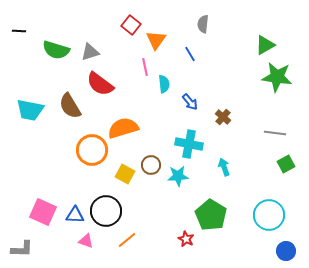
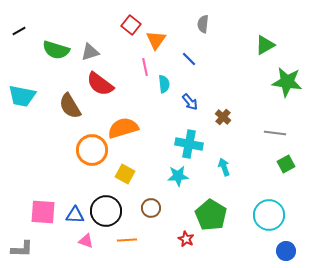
black line: rotated 32 degrees counterclockwise
blue line: moved 1 px left, 5 px down; rotated 14 degrees counterclockwise
green star: moved 10 px right, 5 px down
cyan trapezoid: moved 8 px left, 14 px up
brown circle: moved 43 px down
pink square: rotated 20 degrees counterclockwise
orange line: rotated 36 degrees clockwise
